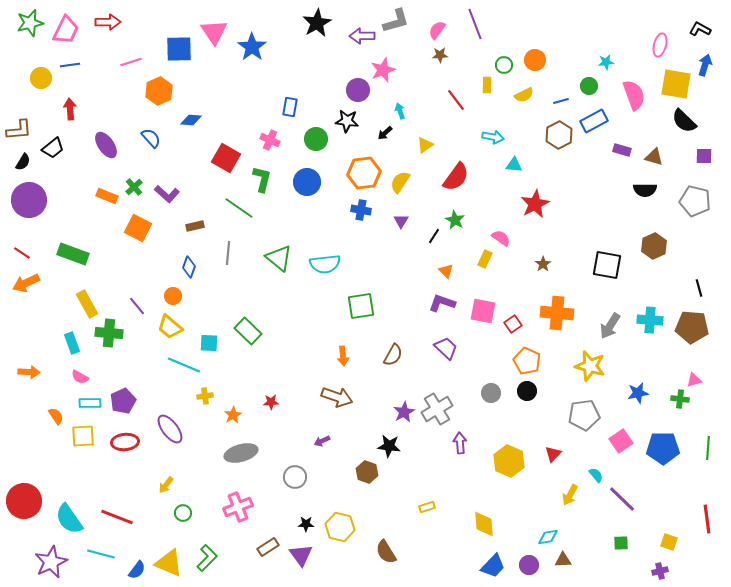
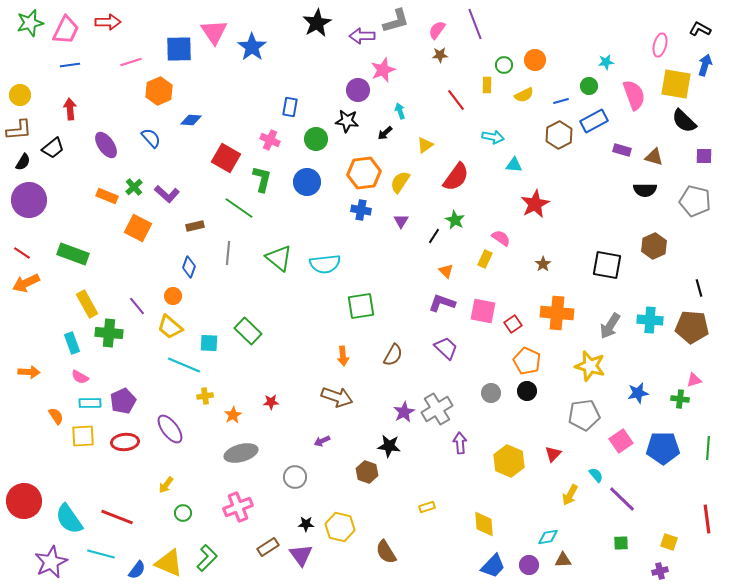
yellow circle at (41, 78): moved 21 px left, 17 px down
